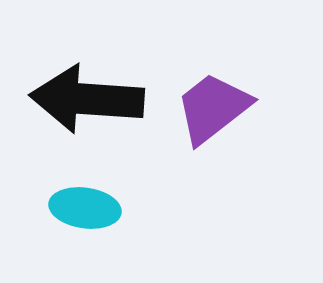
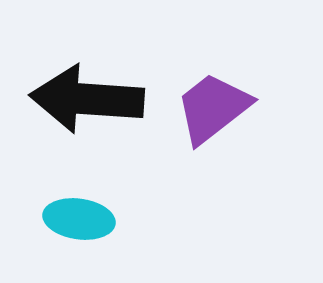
cyan ellipse: moved 6 px left, 11 px down
